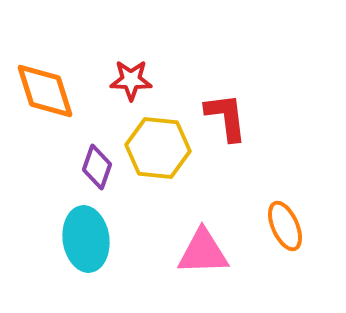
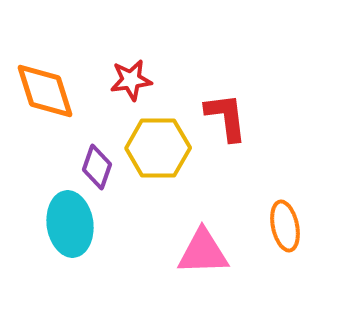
red star: rotated 9 degrees counterclockwise
yellow hexagon: rotated 6 degrees counterclockwise
orange ellipse: rotated 12 degrees clockwise
cyan ellipse: moved 16 px left, 15 px up
